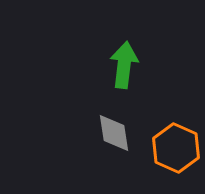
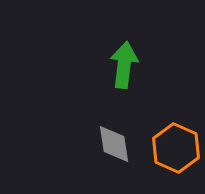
gray diamond: moved 11 px down
